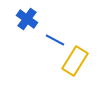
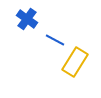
yellow rectangle: moved 1 px down
